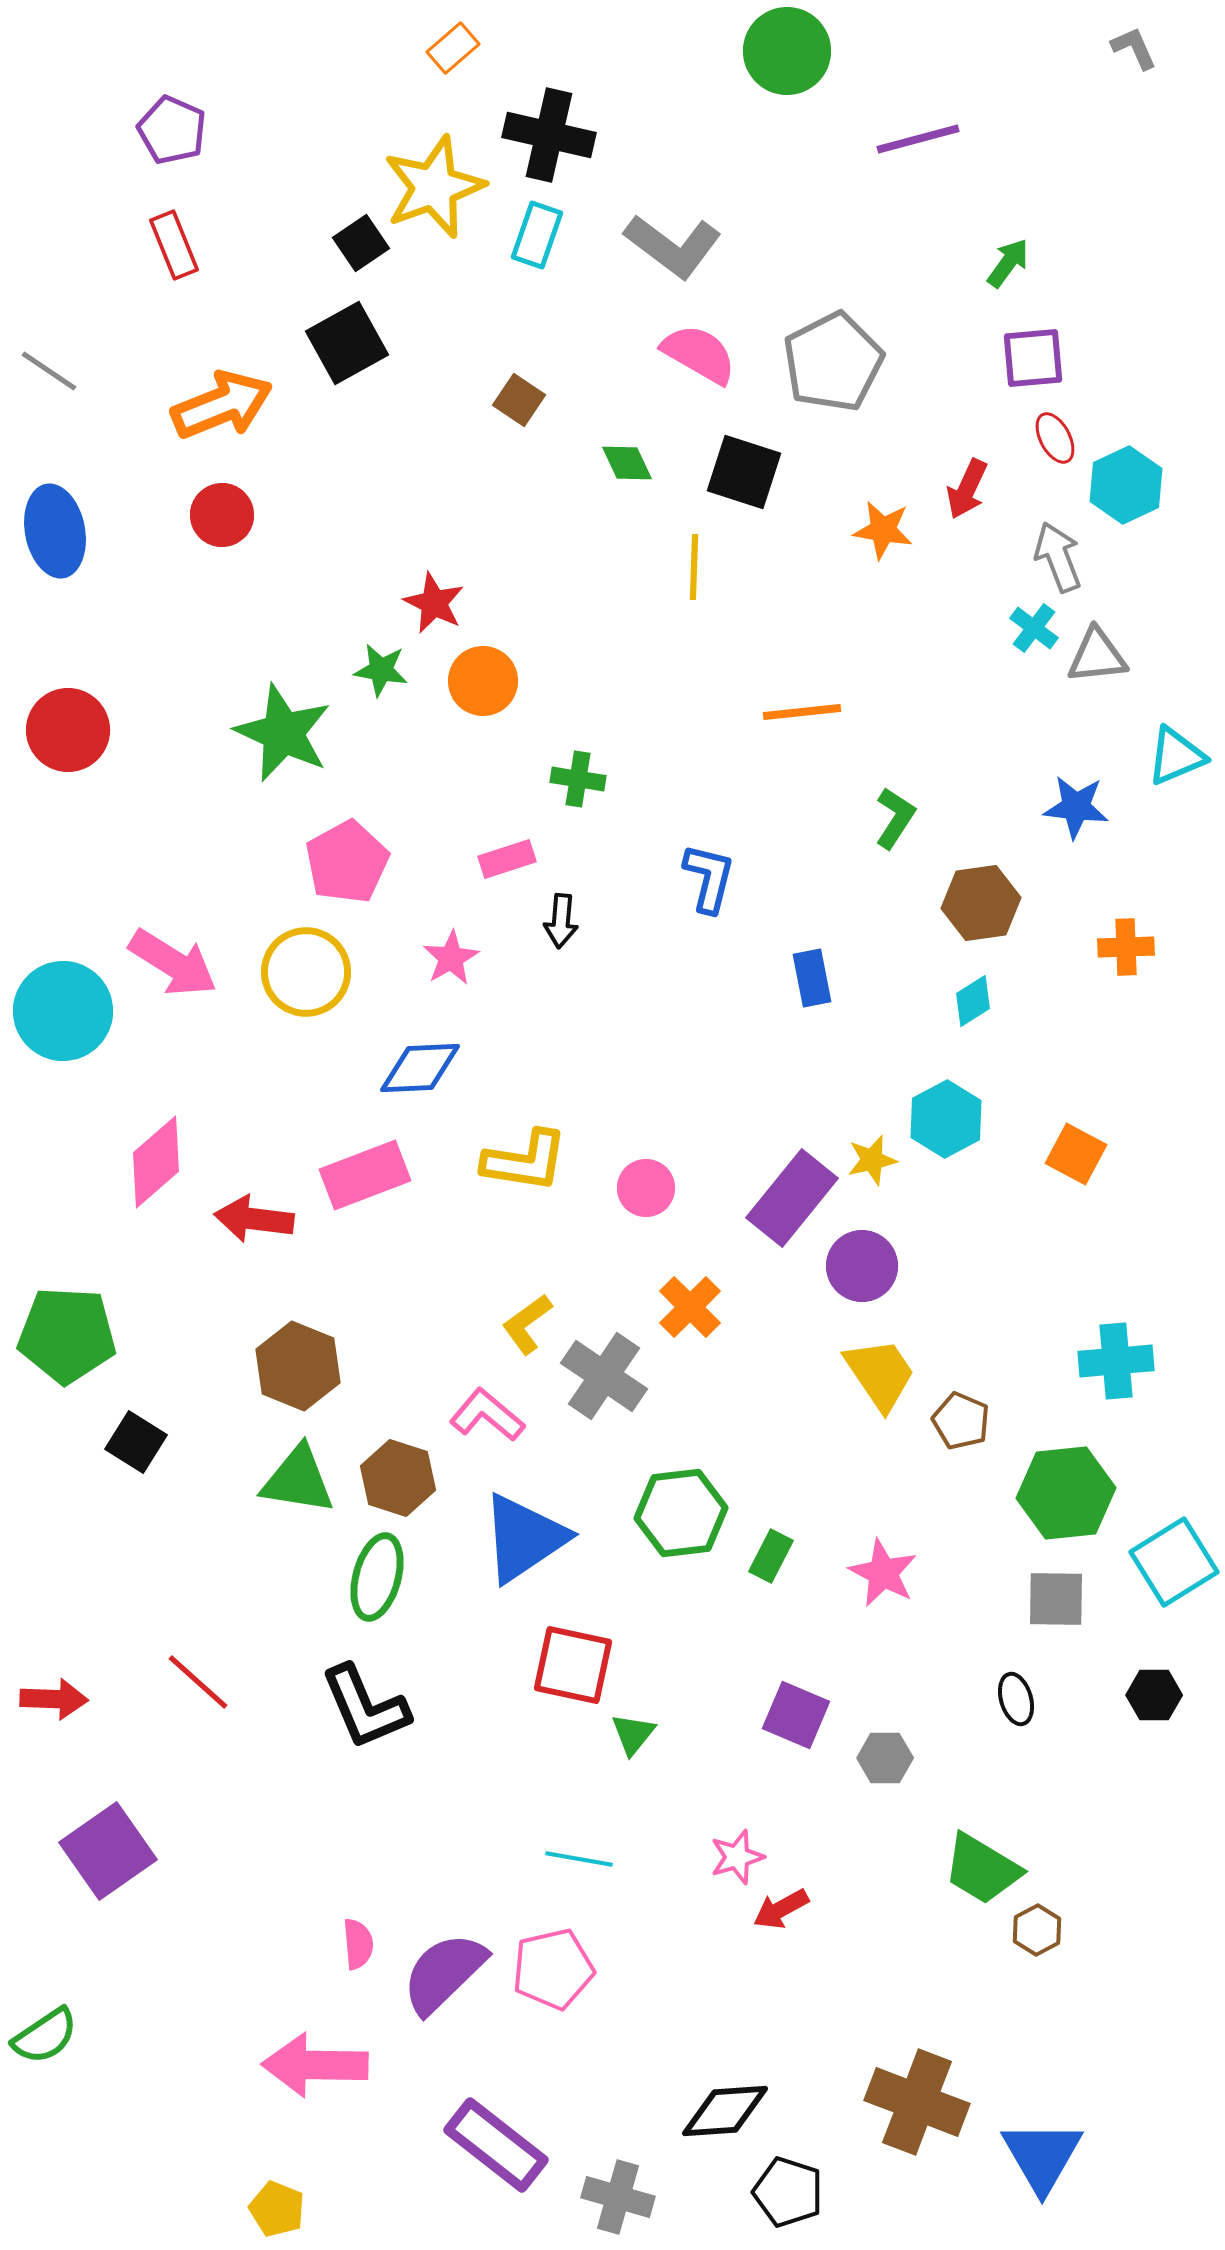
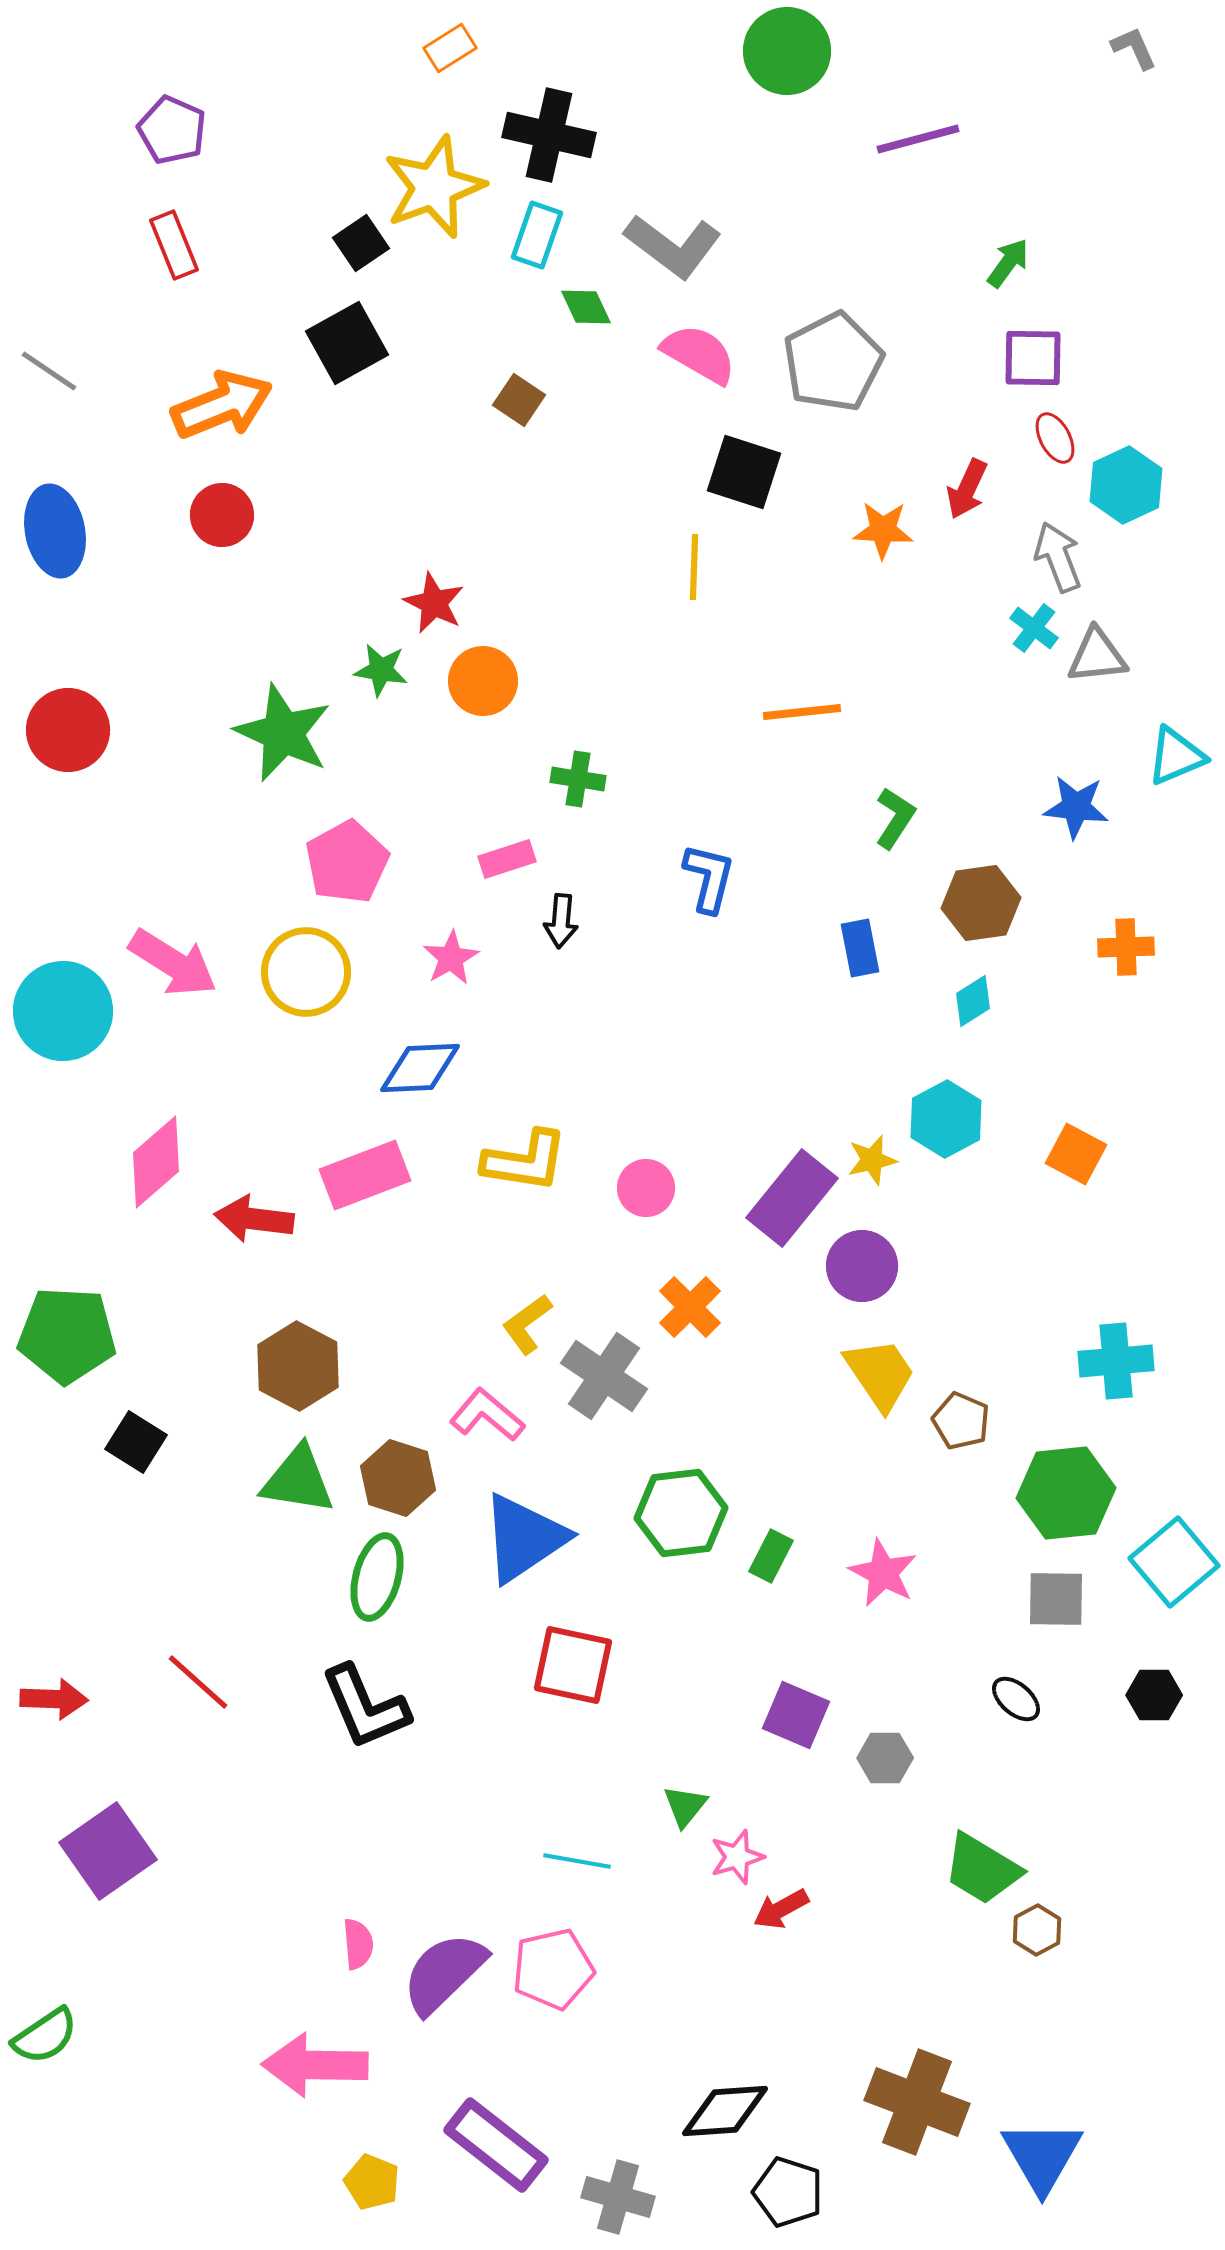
orange rectangle at (453, 48): moved 3 px left; rotated 9 degrees clockwise
purple square at (1033, 358): rotated 6 degrees clockwise
green diamond at (627, 463): moved 41 px left, 156 px up
orange star at (883, 530): rotated 6 degrees counterclockwise
blue rectangle at (812, 978): moved 48 px right, 30 px up
brown hexagon at (298, 1366): rotated 6 degrees clockwise
cyan square at (1174, 1562): rotated 8 degrees counterclockwise
black ellipse at (1016, 1699): rotated 33 degrees counterclockwise
green triangle at (633, 1734): moved 52 px right, 72 px down
cyan line at (579, 1859): moved 2 px left, 2 px down
yellow pentagon at (277, 2209): moved 95 px right, 27 px up
